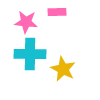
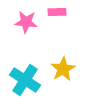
cyan cross: moved 5 px left, 26 px down; rotated 32 degrees clockwise
yellow star: rotated 15 degrees clockwise
